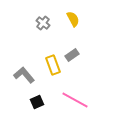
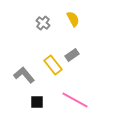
yellow rectangle: rotated 18 degrees counterclockwise
black square: rotated 24 degrees clockwise
